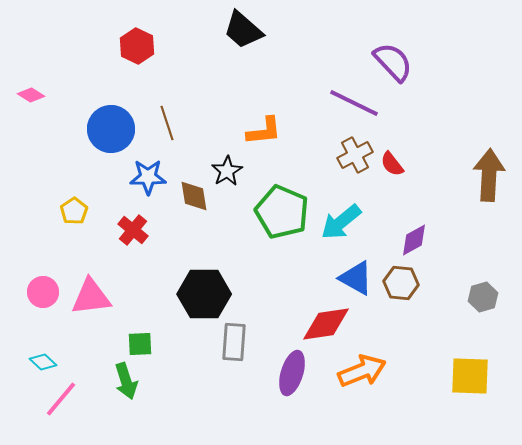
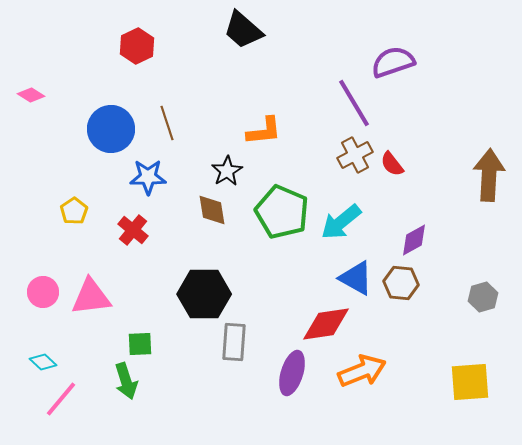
red hexagon: rotated 8 degrees clockwise
purple semicircle: rotated 66 degrees counterclockwise
purple line: rotated 33 degrees clockwise
brown diamond: moved 18 px right, 14 px down
yellow square: moved 6 px down; rotated 6 degrees counterclockwise
